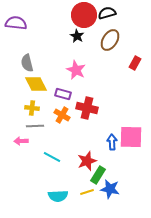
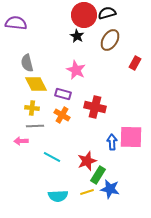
red cross: moved 8 px right, 1 px up
